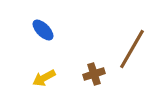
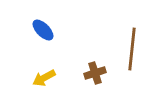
brown line: rotated 24 degrees counterclockwise
brown cross: moved 1 px right, 1 px up
